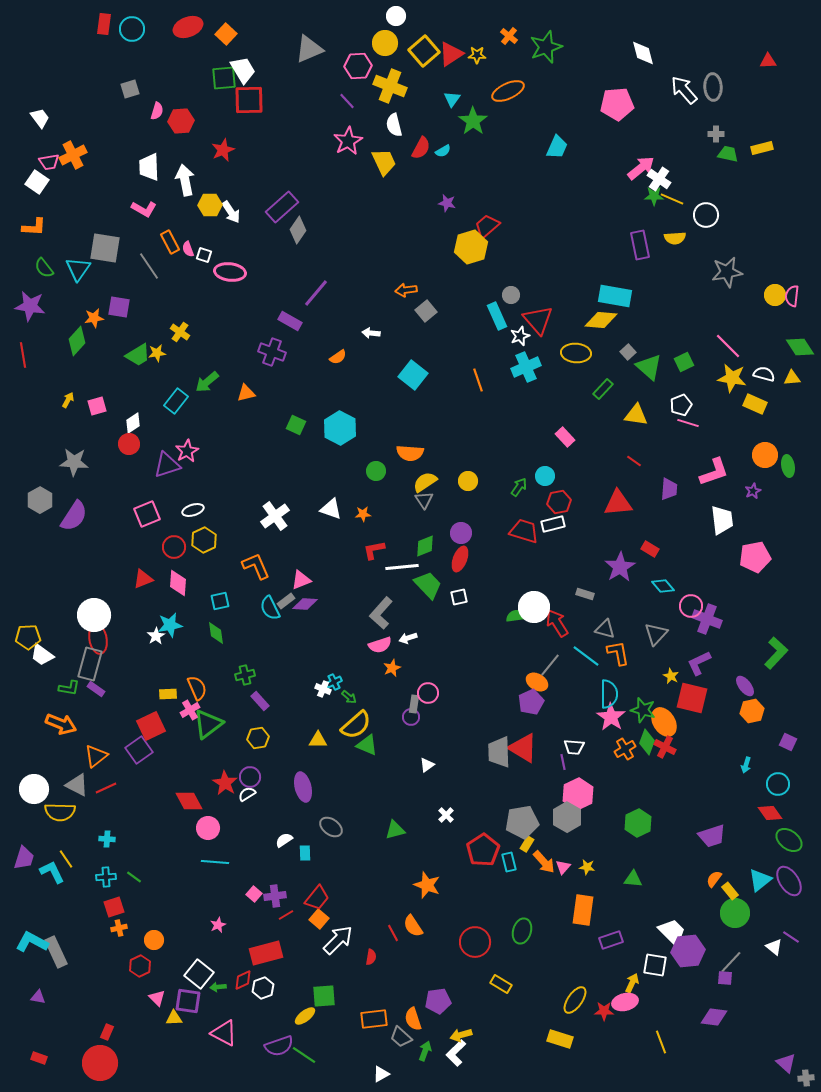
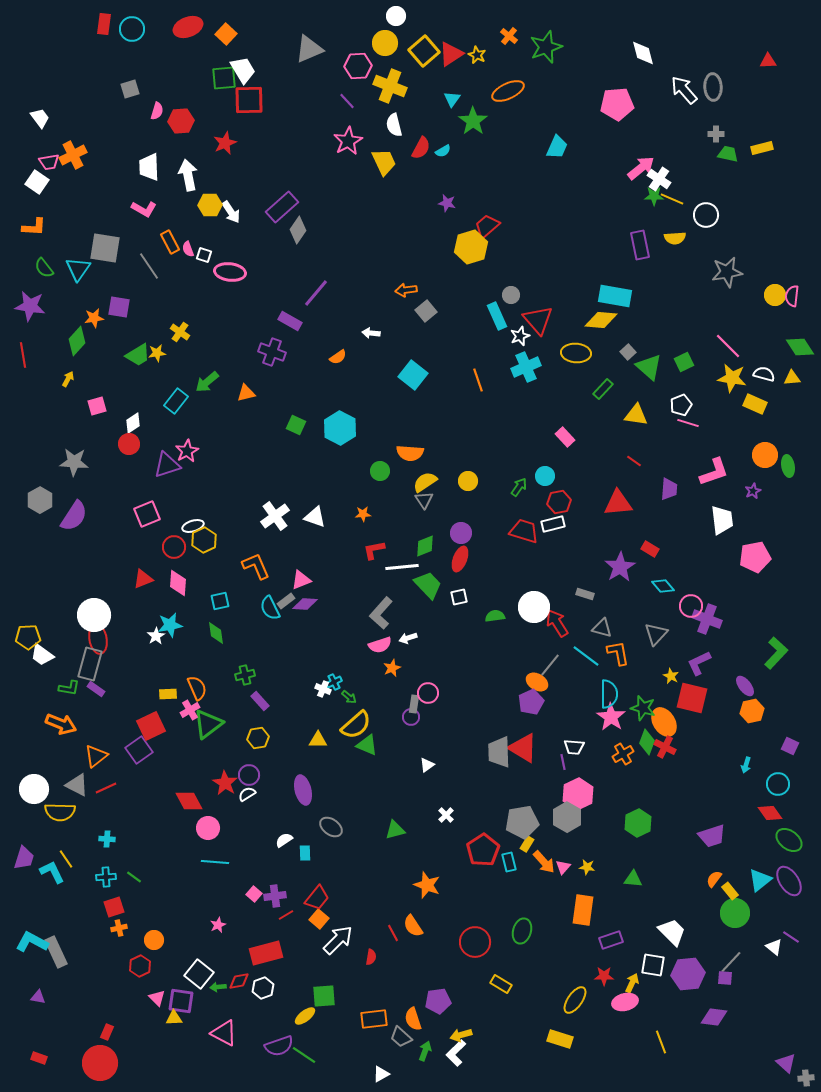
yellow star at (477, 55): rotated 24 degrees clockwise
red star at (223, 150): moved 2 px right, 7 px up
white arrow at (185, 180): moved 3 px right, 5 px up
yellow arrow at (68, 400): moved 21 px up
green circle at (376, 471): moved 4 px right
white triangle at (331, 509): moved 16 px left, 8 px down
white ellipse at (193, 510): moved 16 px down
green semicircle at (516, 616): moved 21 px left
gray triangle at (605, 629): moved 3 px left, 1 px up
green star at (643, 710): moved 2 px up
purple square at (788, 742): moved 2 px right, 4 px down
orange cross at (625, 749): moved 2 px left, 5 px down
purple circle at (250, 777): moved 1 px left, 2 px up
purple ellipse at (303, 787): moved 3 px down
purple hexagon at (688, 951): moved 23 px down
white square at (655, 965): moved 2 px left
red diamond at (243, 980): moved 4 px left, 1 px down; rotated 15 degrees clockwise
purple square at (188, 1001): moved 7 px left
red star at (604, 1011): moved 35 px up
